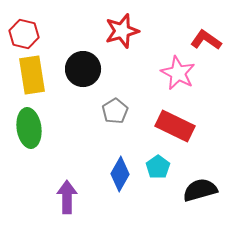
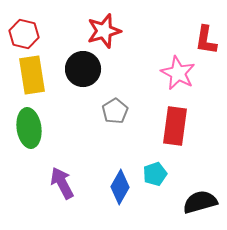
red star: moved 18 px left
red L-shape: rotated 116 degrees counterclockwise
red rectangle: rotated 72 degrees clockwise
cyan pentagon: moved 3 px left, 7 px down; rotated 15 degrees clockwise
blue diamond: moved 13 px down
black semicircle: moved 12 px down
purple arrow: moved 5 px left, 14 px up; rotated 28 degrees counterclockwise
